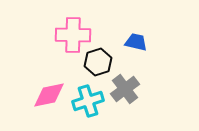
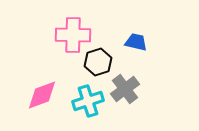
pink diamond: moved 7 px left; rotated 8 degrees counterclockwise
